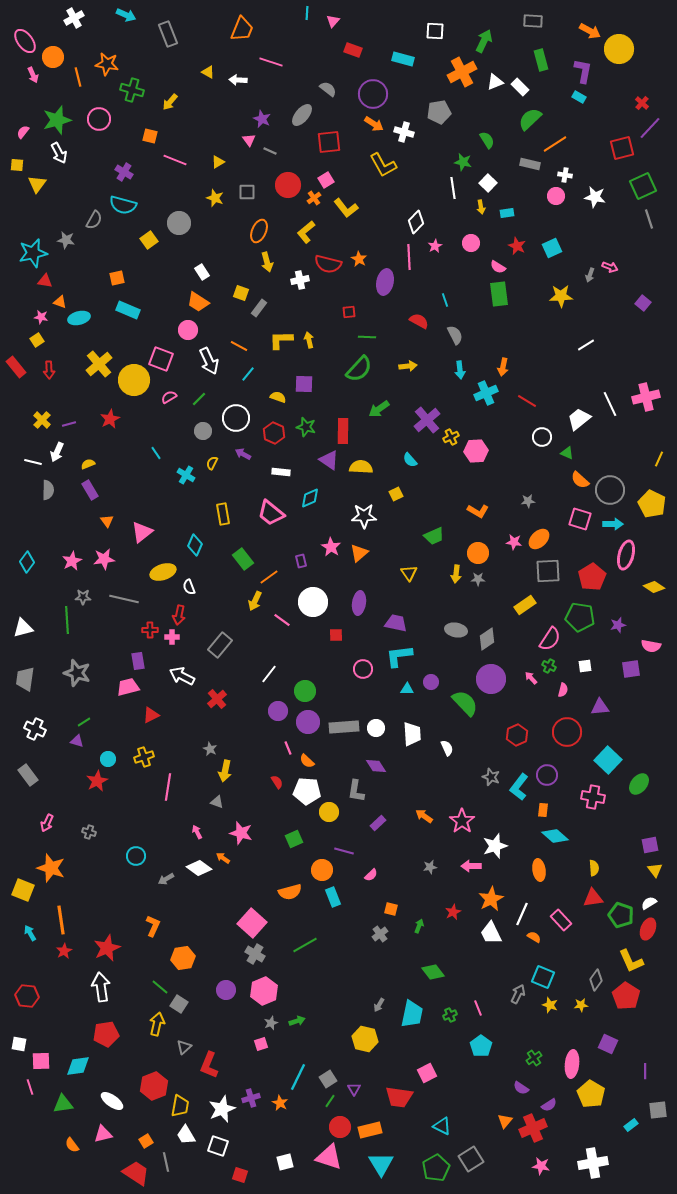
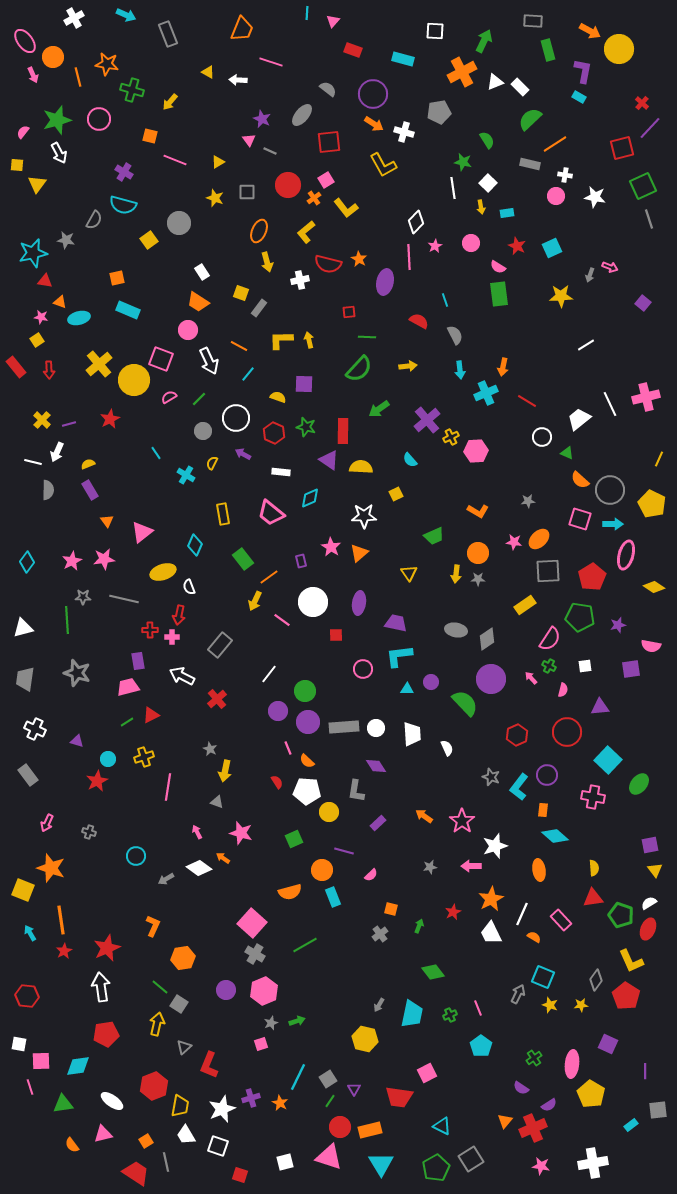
green rectangle at (541, 60): moved 7 px right, 10 px up
green line at (84, 722): moved 43 px right
